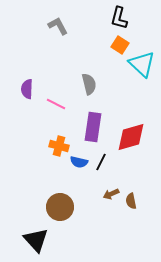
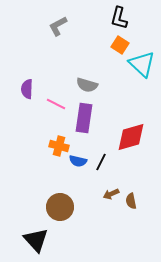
gray L-shape: rotated 90 degrees counterclockwise
gray semicircle: moved 2 px left, 1 px down; rotated 120 degrees clockwise
purple rectangle: moved 9 px left, 9 px up
blue semicircle: moved 1 px left, 1 px up
